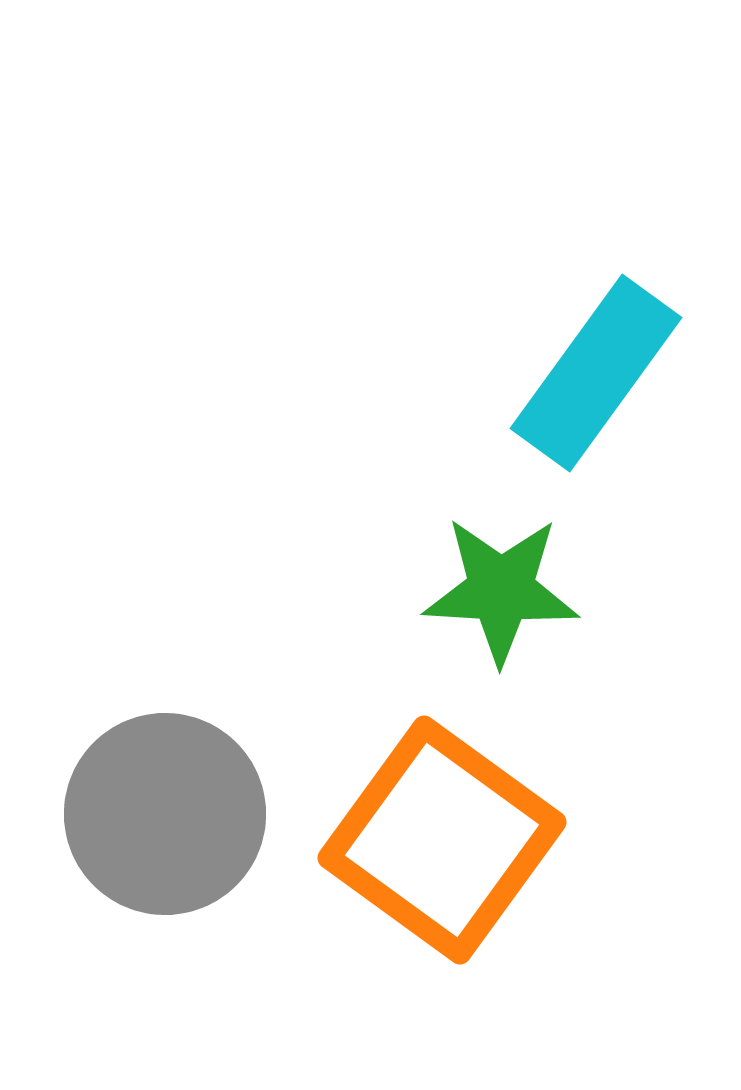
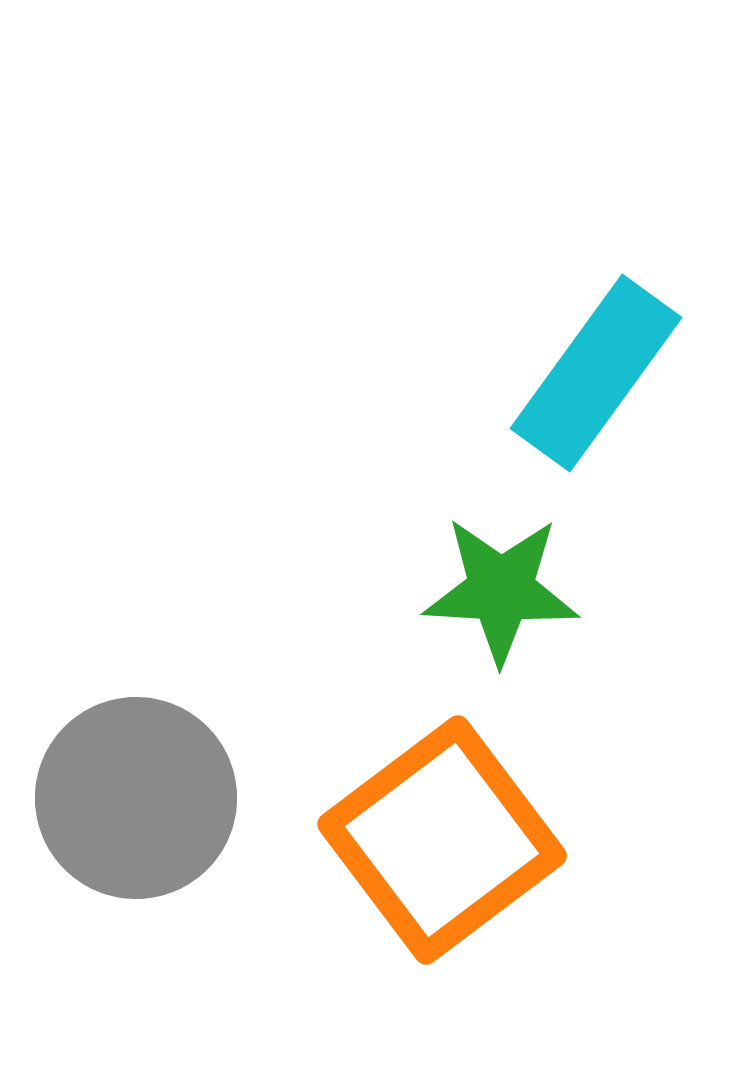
gray circle: moved 29 px left, 16 px up
orange square: rotated 17 degrees clockwise
